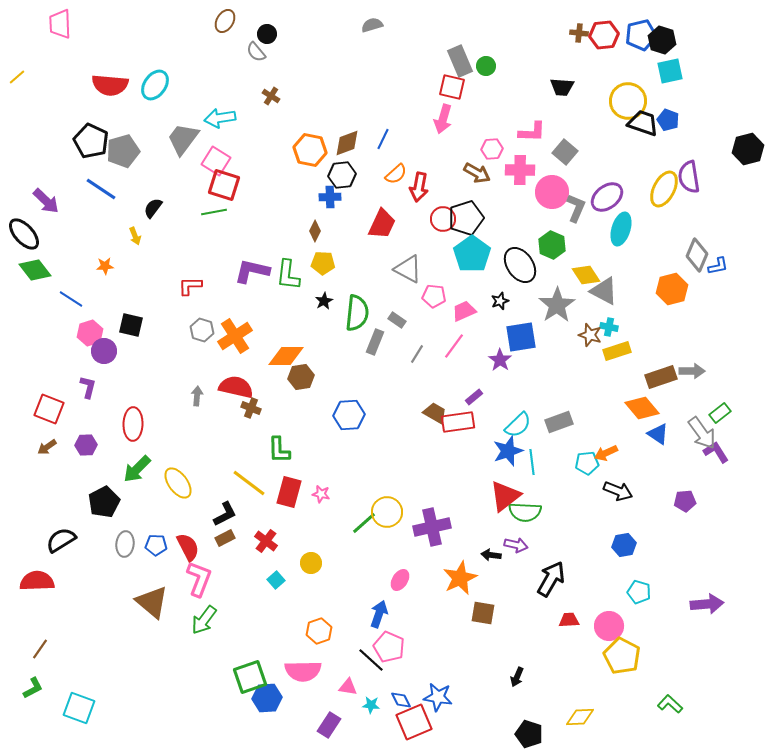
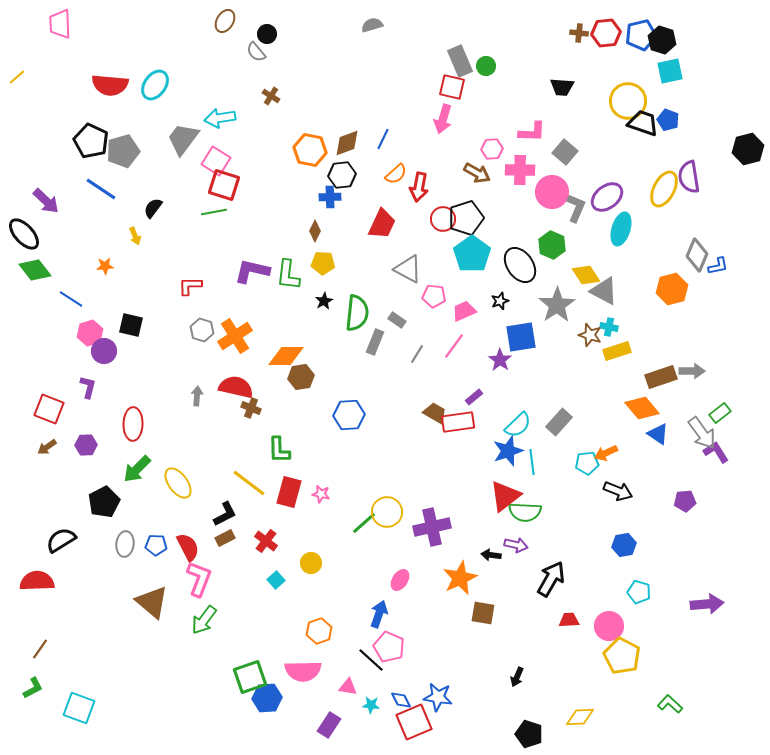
red hexagon at (604, 35): moved 2 px right, 2 px up
gray rectangle at (559, 422): rotated 28 degrees counterclockwise
